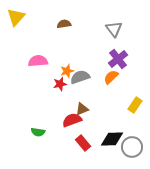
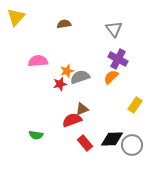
purple cross: rotated 24 degrees counterclockwise
green semicircle: moved 2 px left, 3 px down
red rectangle: moved 2 px right
gray circle: moved 2 px up
